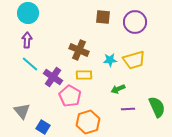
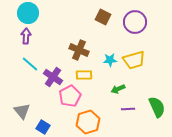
brown square: rotated 21 degrees clockwise
purple arrow: moved 1 px left, 4 px up
pink pentagon: rotated 15 degrees clockwise
